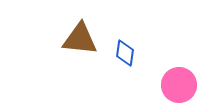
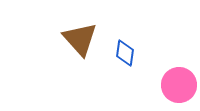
brown triangle: rotated 42 degrees clockwise
